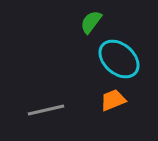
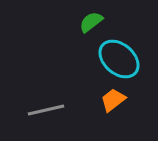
green semicircle: rotated 15 degrees clockwise
orange trapezoid: rotated 16 degrees counterclockwise
